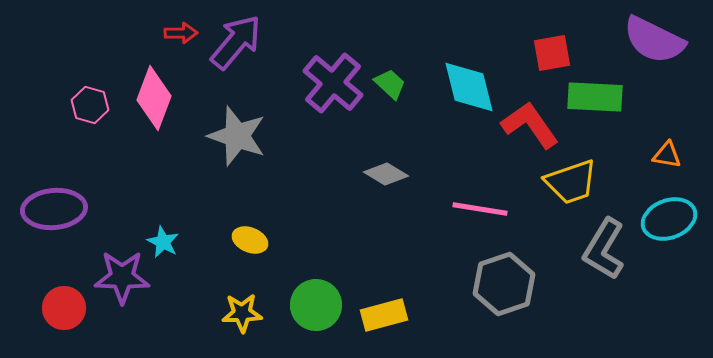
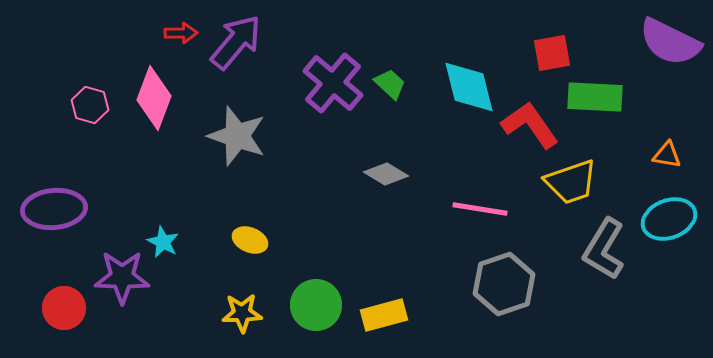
purple semicircle: moved 16 px right, 2 px down
